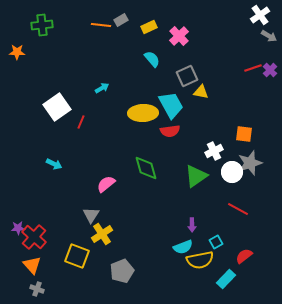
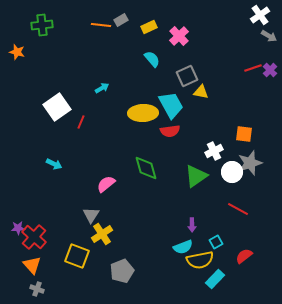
orange star at (17, 52): rotated 14 degrees clockwise
cyan rectangle at (226, 279): moved 11 px left
